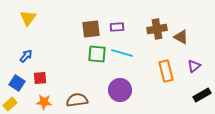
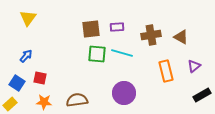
brown cross: moved 6 px left, 6 px down
red square: rotated 16 degrees clockwise
purple circle: moved 4 px right, 3 px down
